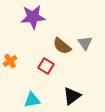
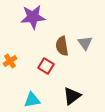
brown semicircle: rotated 42 degrees clockwise
